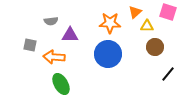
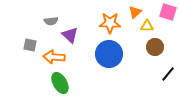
purple triangle: rotated 42 degrees clockwise
blue circle: moved 1 px right
green ellipse: moved 1 px left, 1 px up
